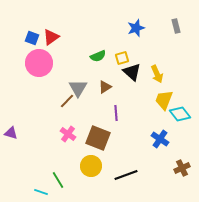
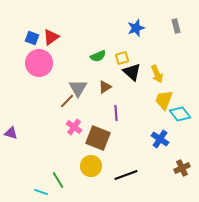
pink cross: moved 6 px right, 7 px up
